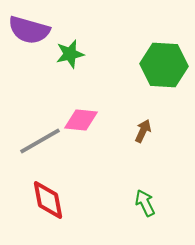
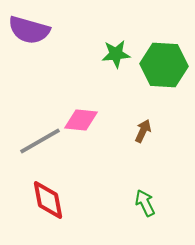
green star: moved 46 px right; rotated 8 degrees clockwise
